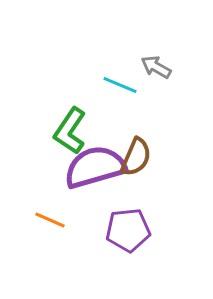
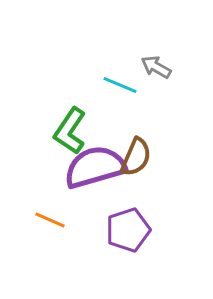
purple pentagon: rotated 12 degrees counterclockwise
